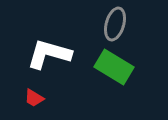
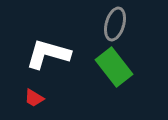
white L-shape: moved 1 px left
green rectangle: rotated 21 degrees clockwise
